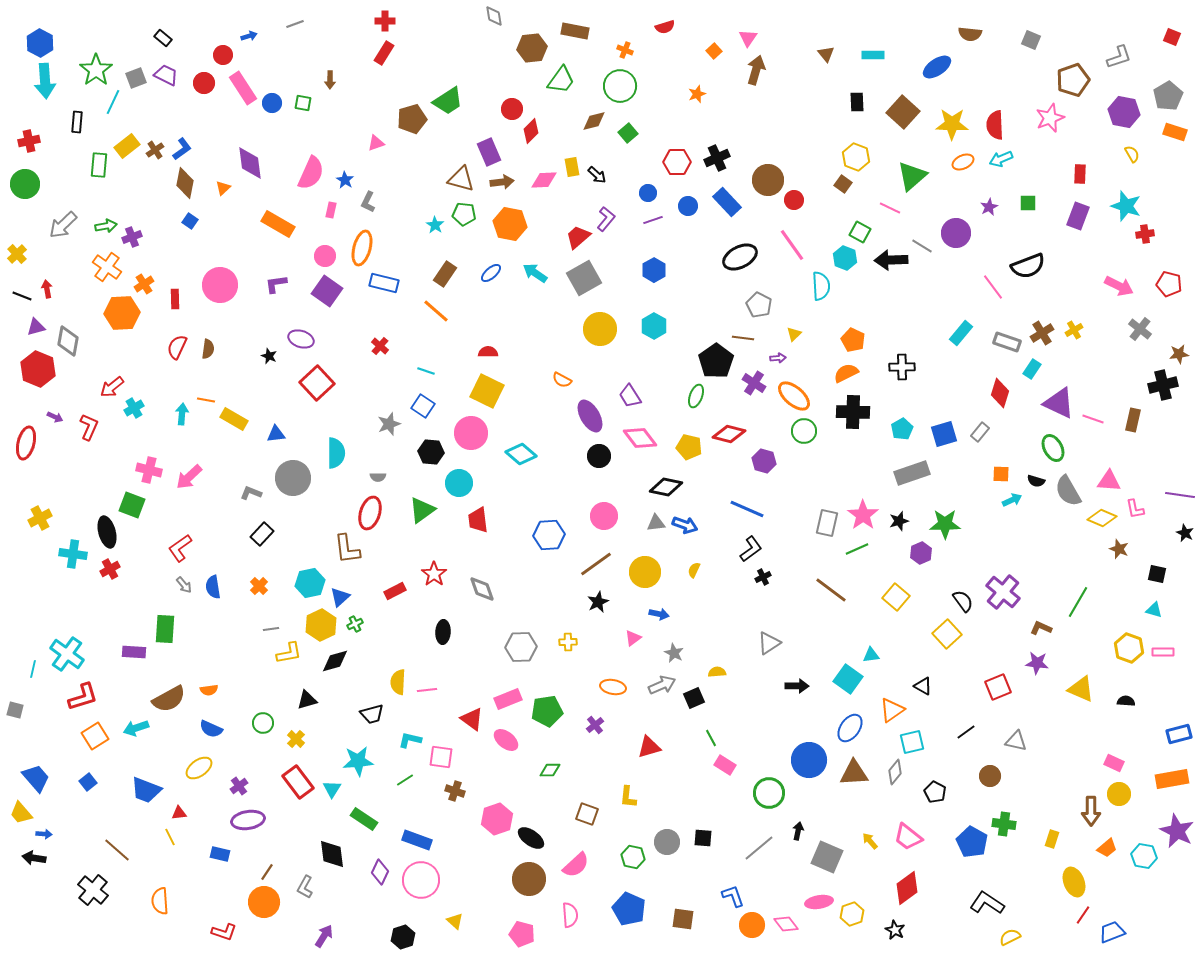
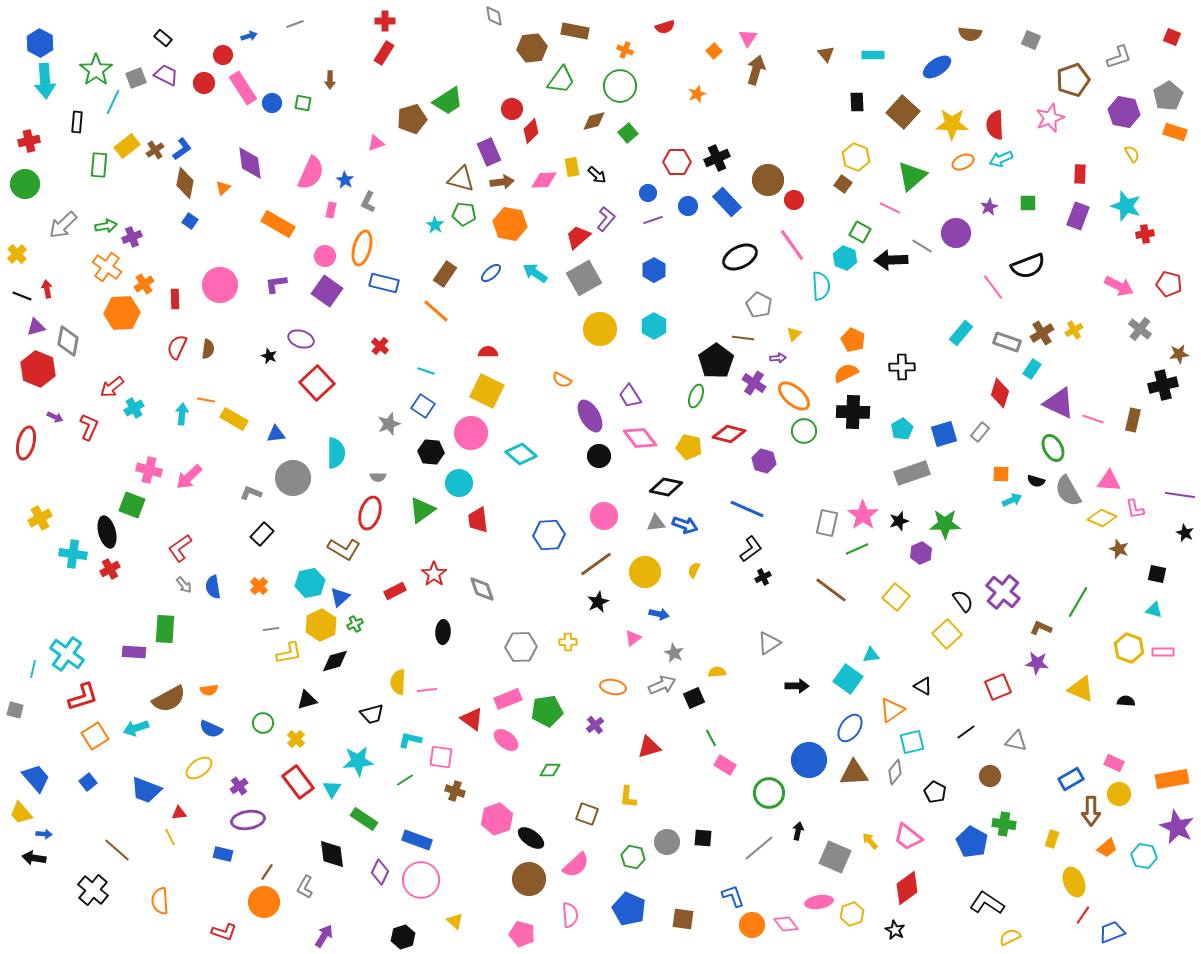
brown L-shape at (347, 549): moved 3 px left; rotated 52 degrees counterclockwise
blue rectangle at (1179, 734): moved 108 px left, 45 px down; rotated 15 degrees counterclockwise
purple star at (1177, 831): moved 4 px up
blue rectangle at (220, 854): moved 3 px right
gray square at (827, 857): moved 8 px right
